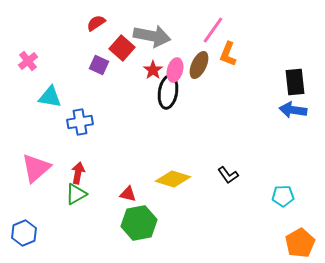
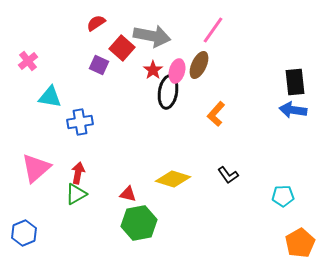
orange L-shape: moved 12 px left, 60 px down; rotated 20 degrees clockwise
pink ellipse: moved 2 px right, 1 px down
